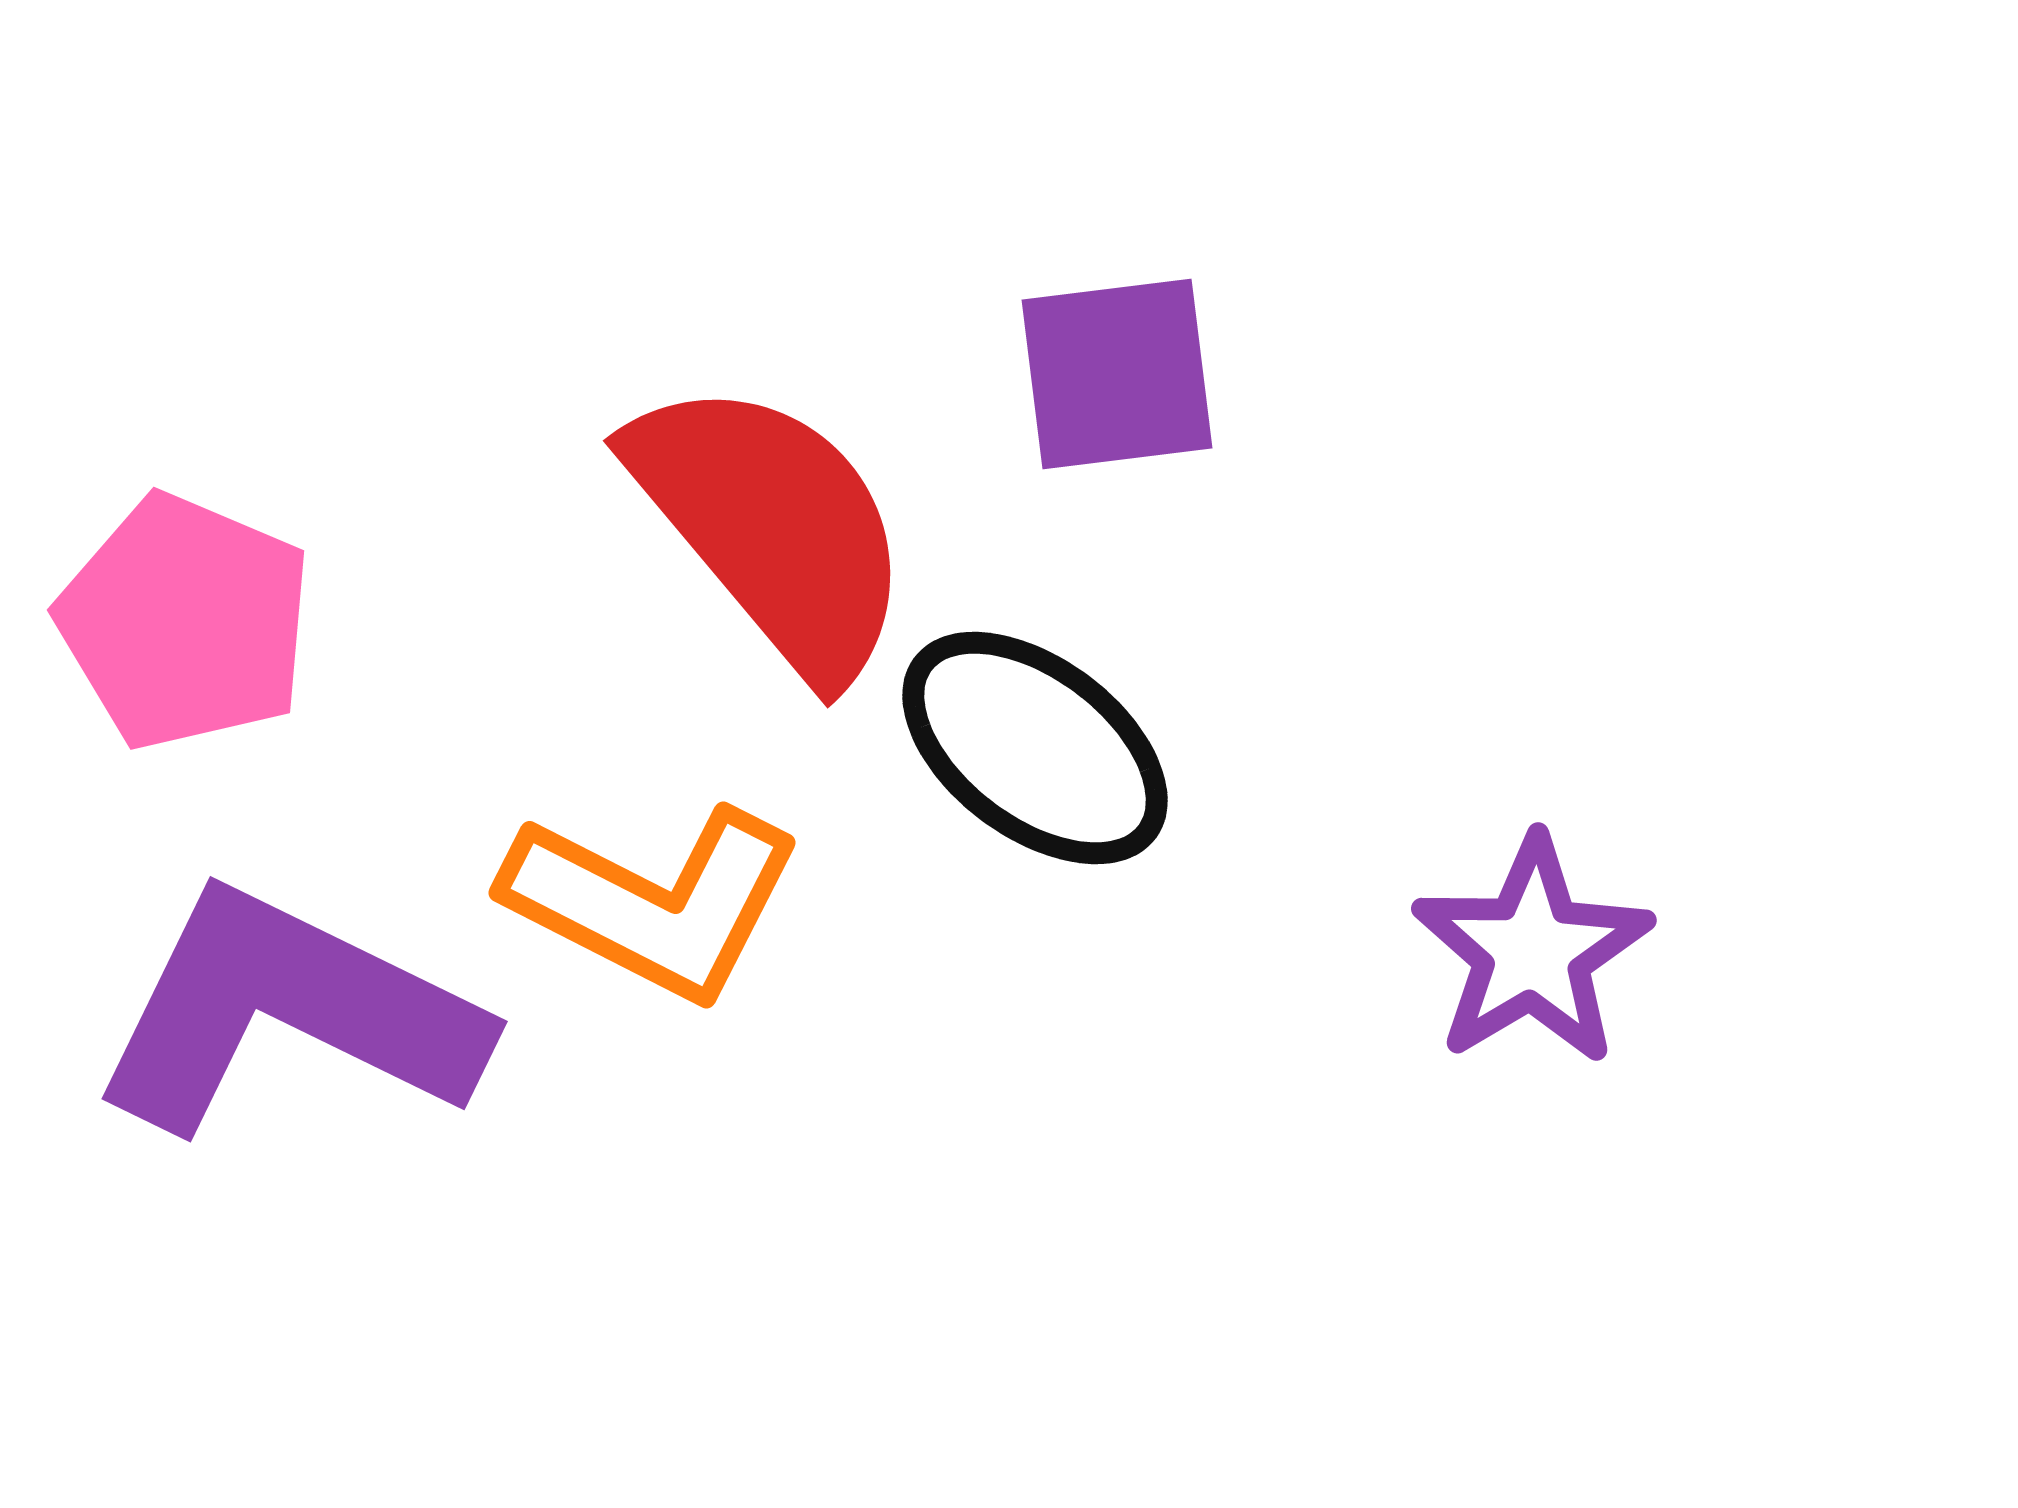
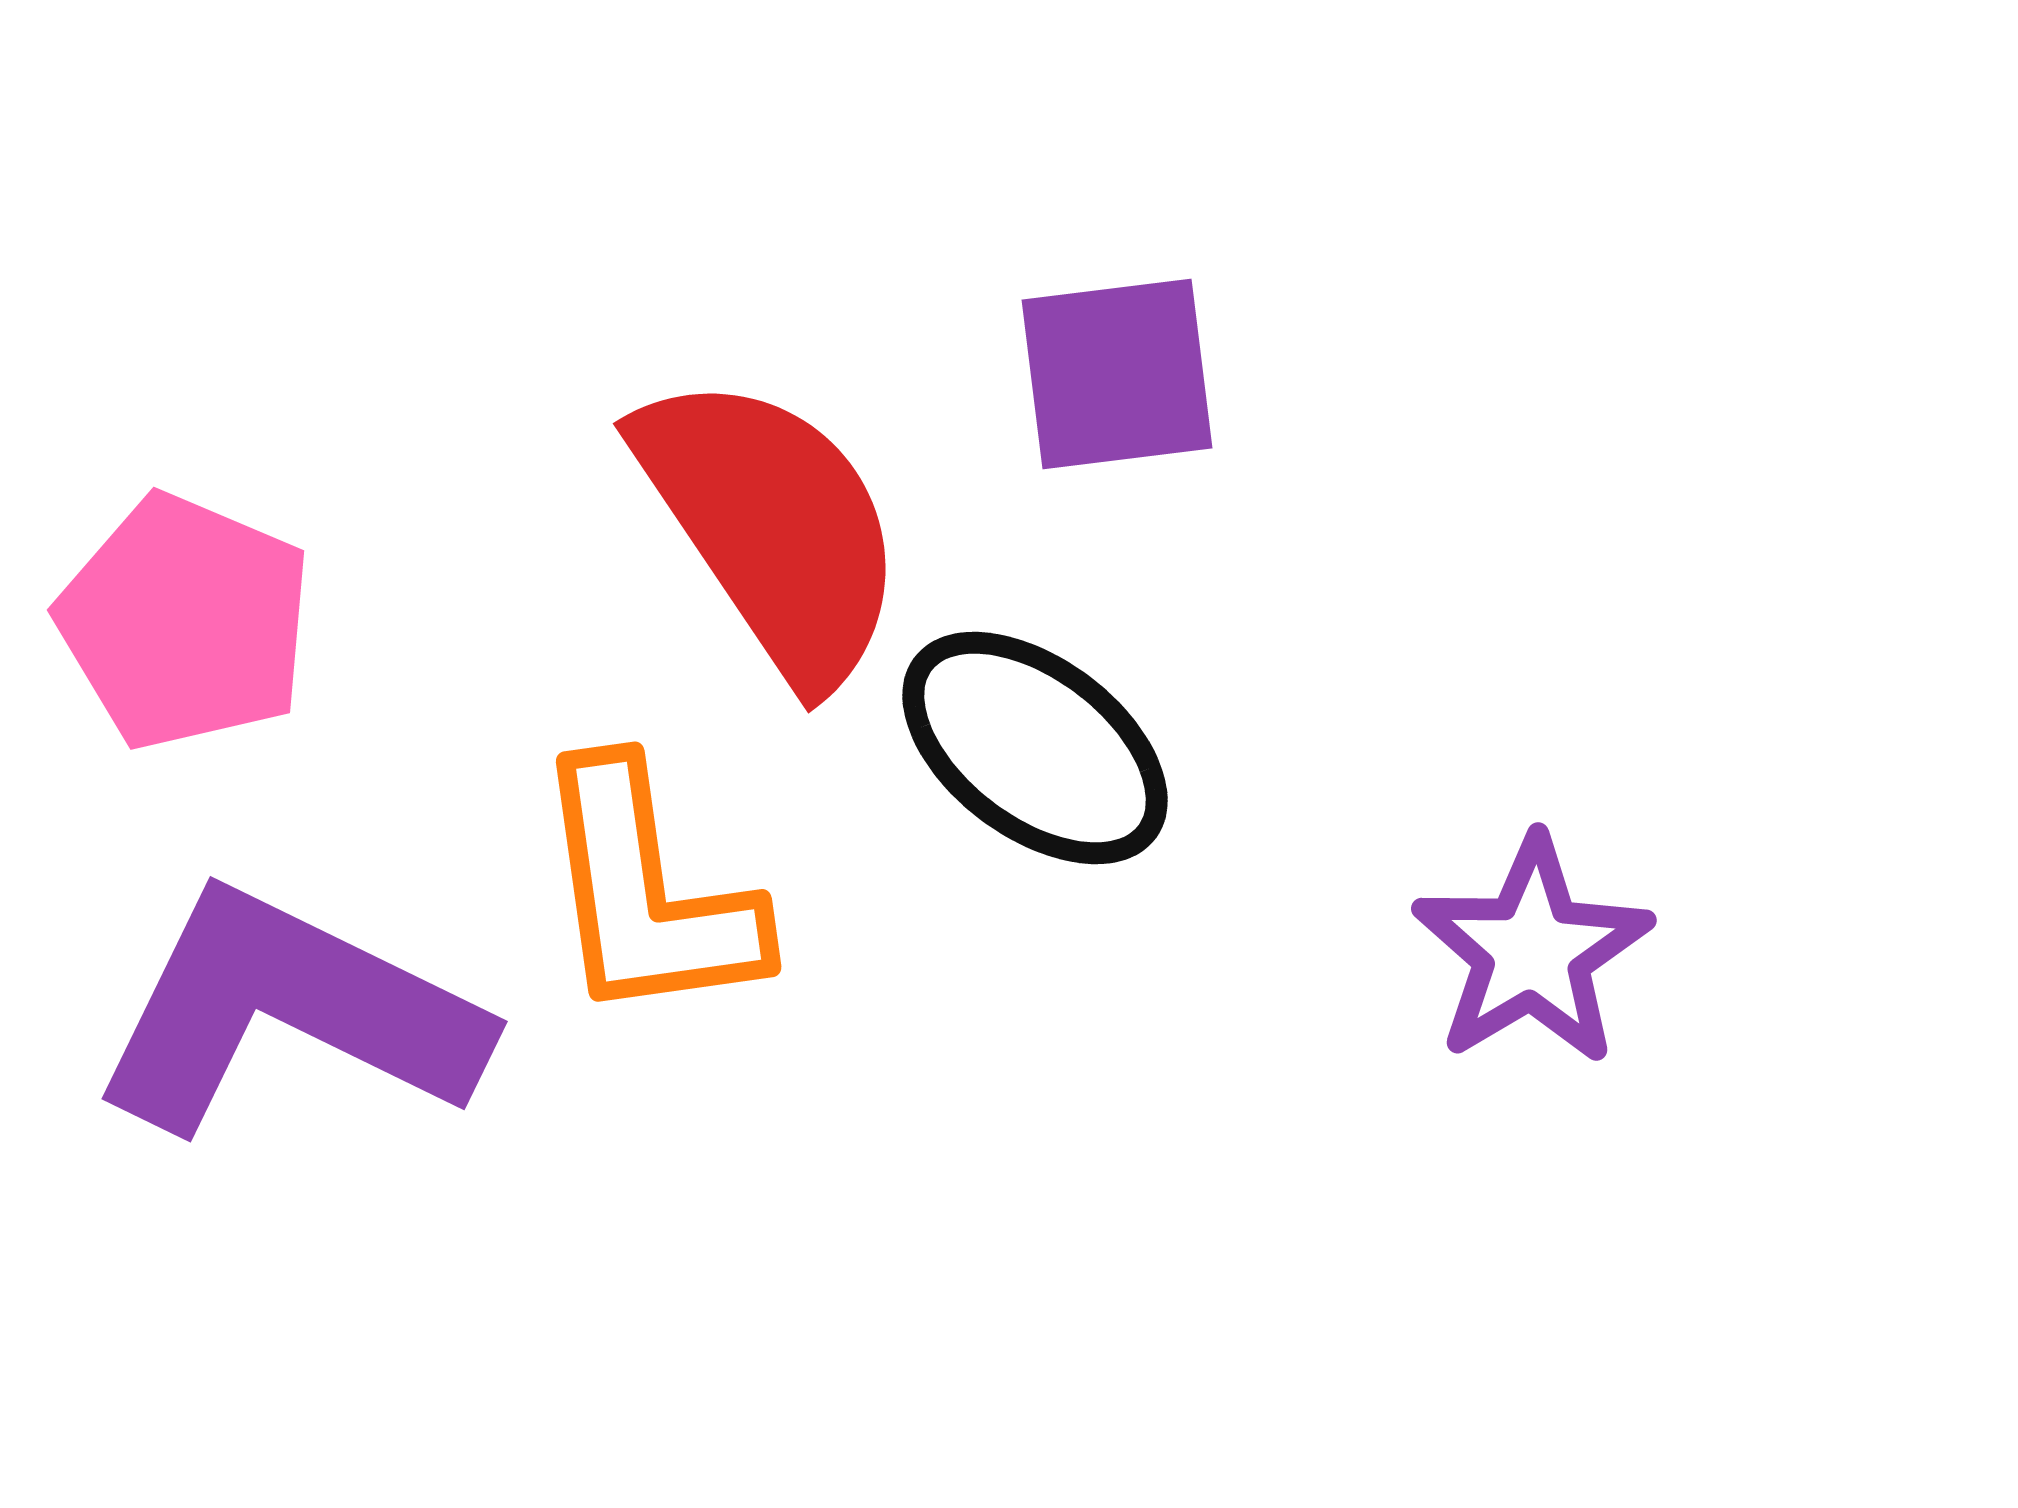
red semicircle: rotated 6 degrees clockwise
orange L-shape: moved 6 px left, 9 px up; rotated 55 degrees clockwise
